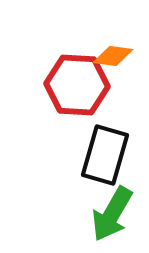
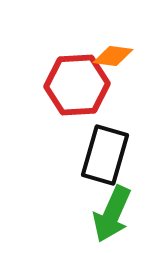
red hexagon: rotated 6 degrees counterclockwise
green arrow: rotated 6 degrees counterclockwise
